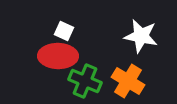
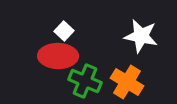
white square: rotated 18 degrees clockwise
orange cross: moved 1 px left, 1 px down
